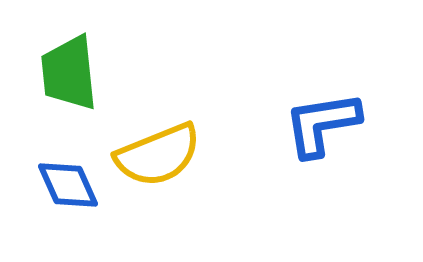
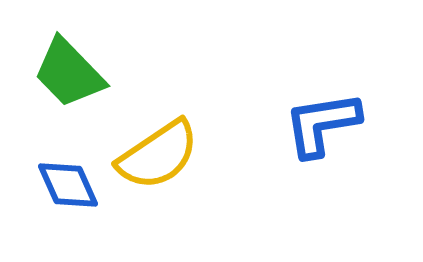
green trapezoid: rotated 38 degrees counterclockwise
yellow semicircle: rotated 12 degrees counterclockwise
